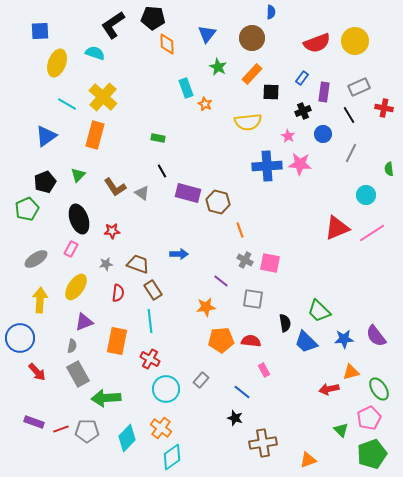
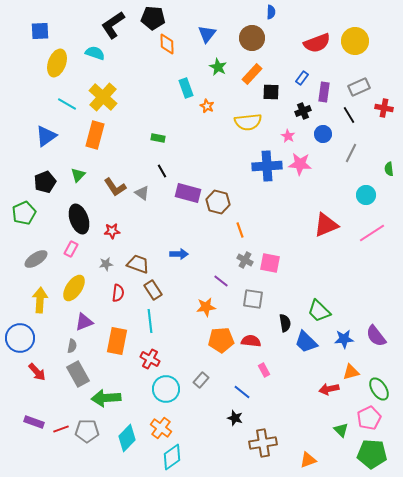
orange star at (205, 104): moved 2 px right, 2 px down
green pentagon at (27, 209): moved 3 px left, 4 px down
red triangle at (337, 228): moved 11 px left, 3 px up
yellow ellipse at (76, 287): moved 2 px left, 1 px down
green pentagon at (372, 454): rotated 24 degrees clockwise
